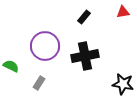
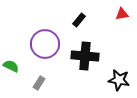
red triangle: moved 1 px left, 2 px down
black rectangle: moved 5 px left, 3 px down
purple circle: moved 2 px up
black cross: rotated 16 degrees clockwise
black star: moved 4 px left, 4 px up
